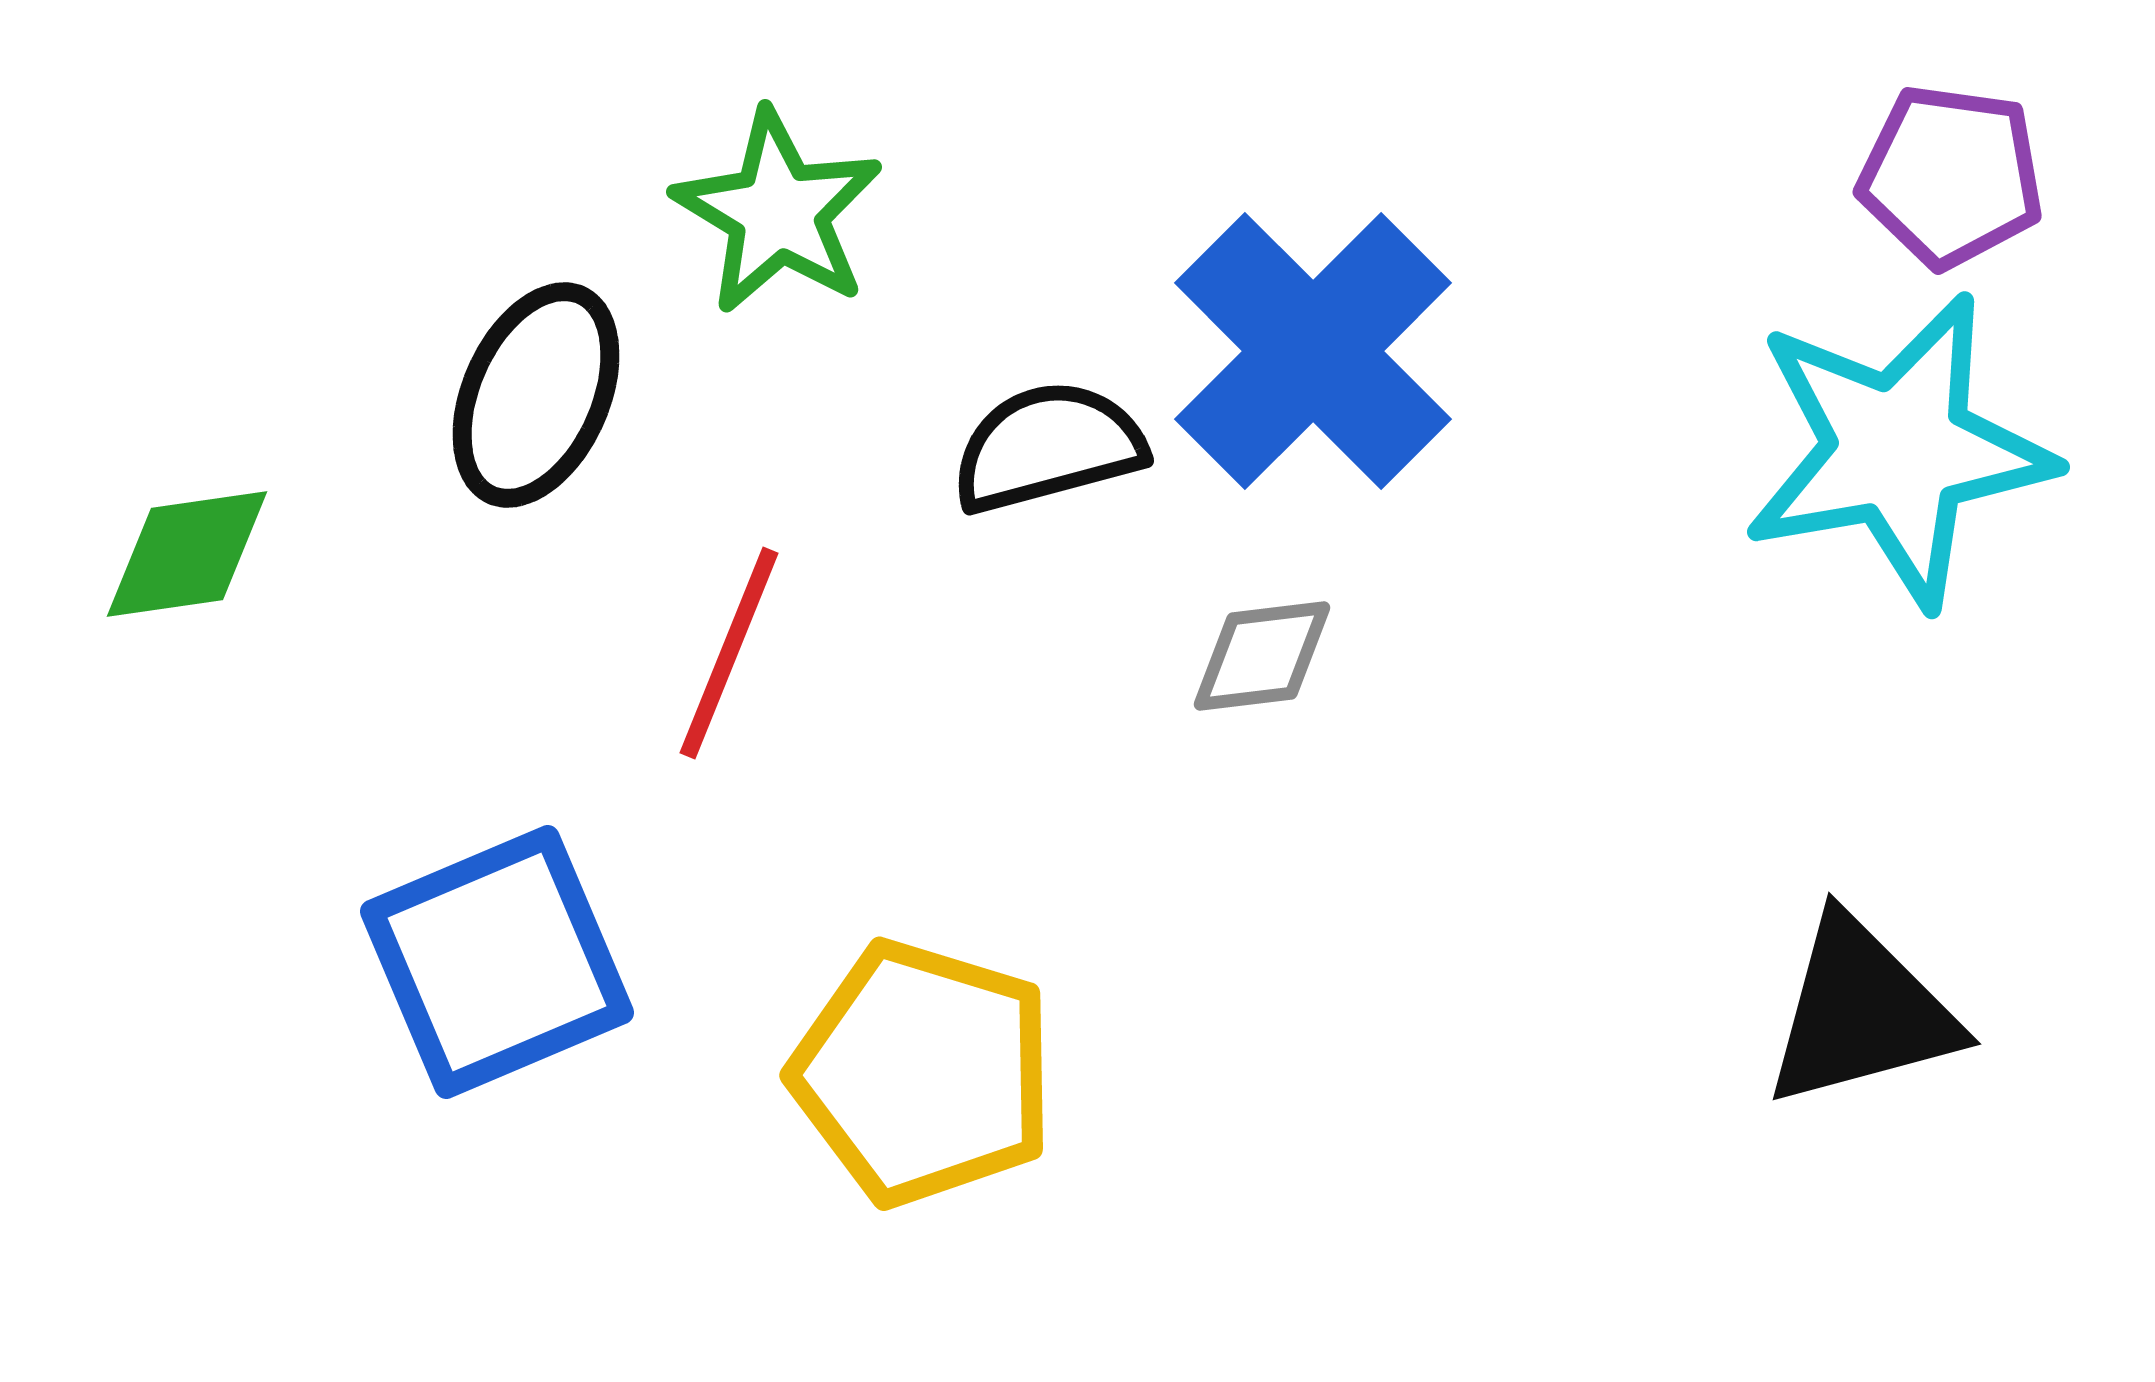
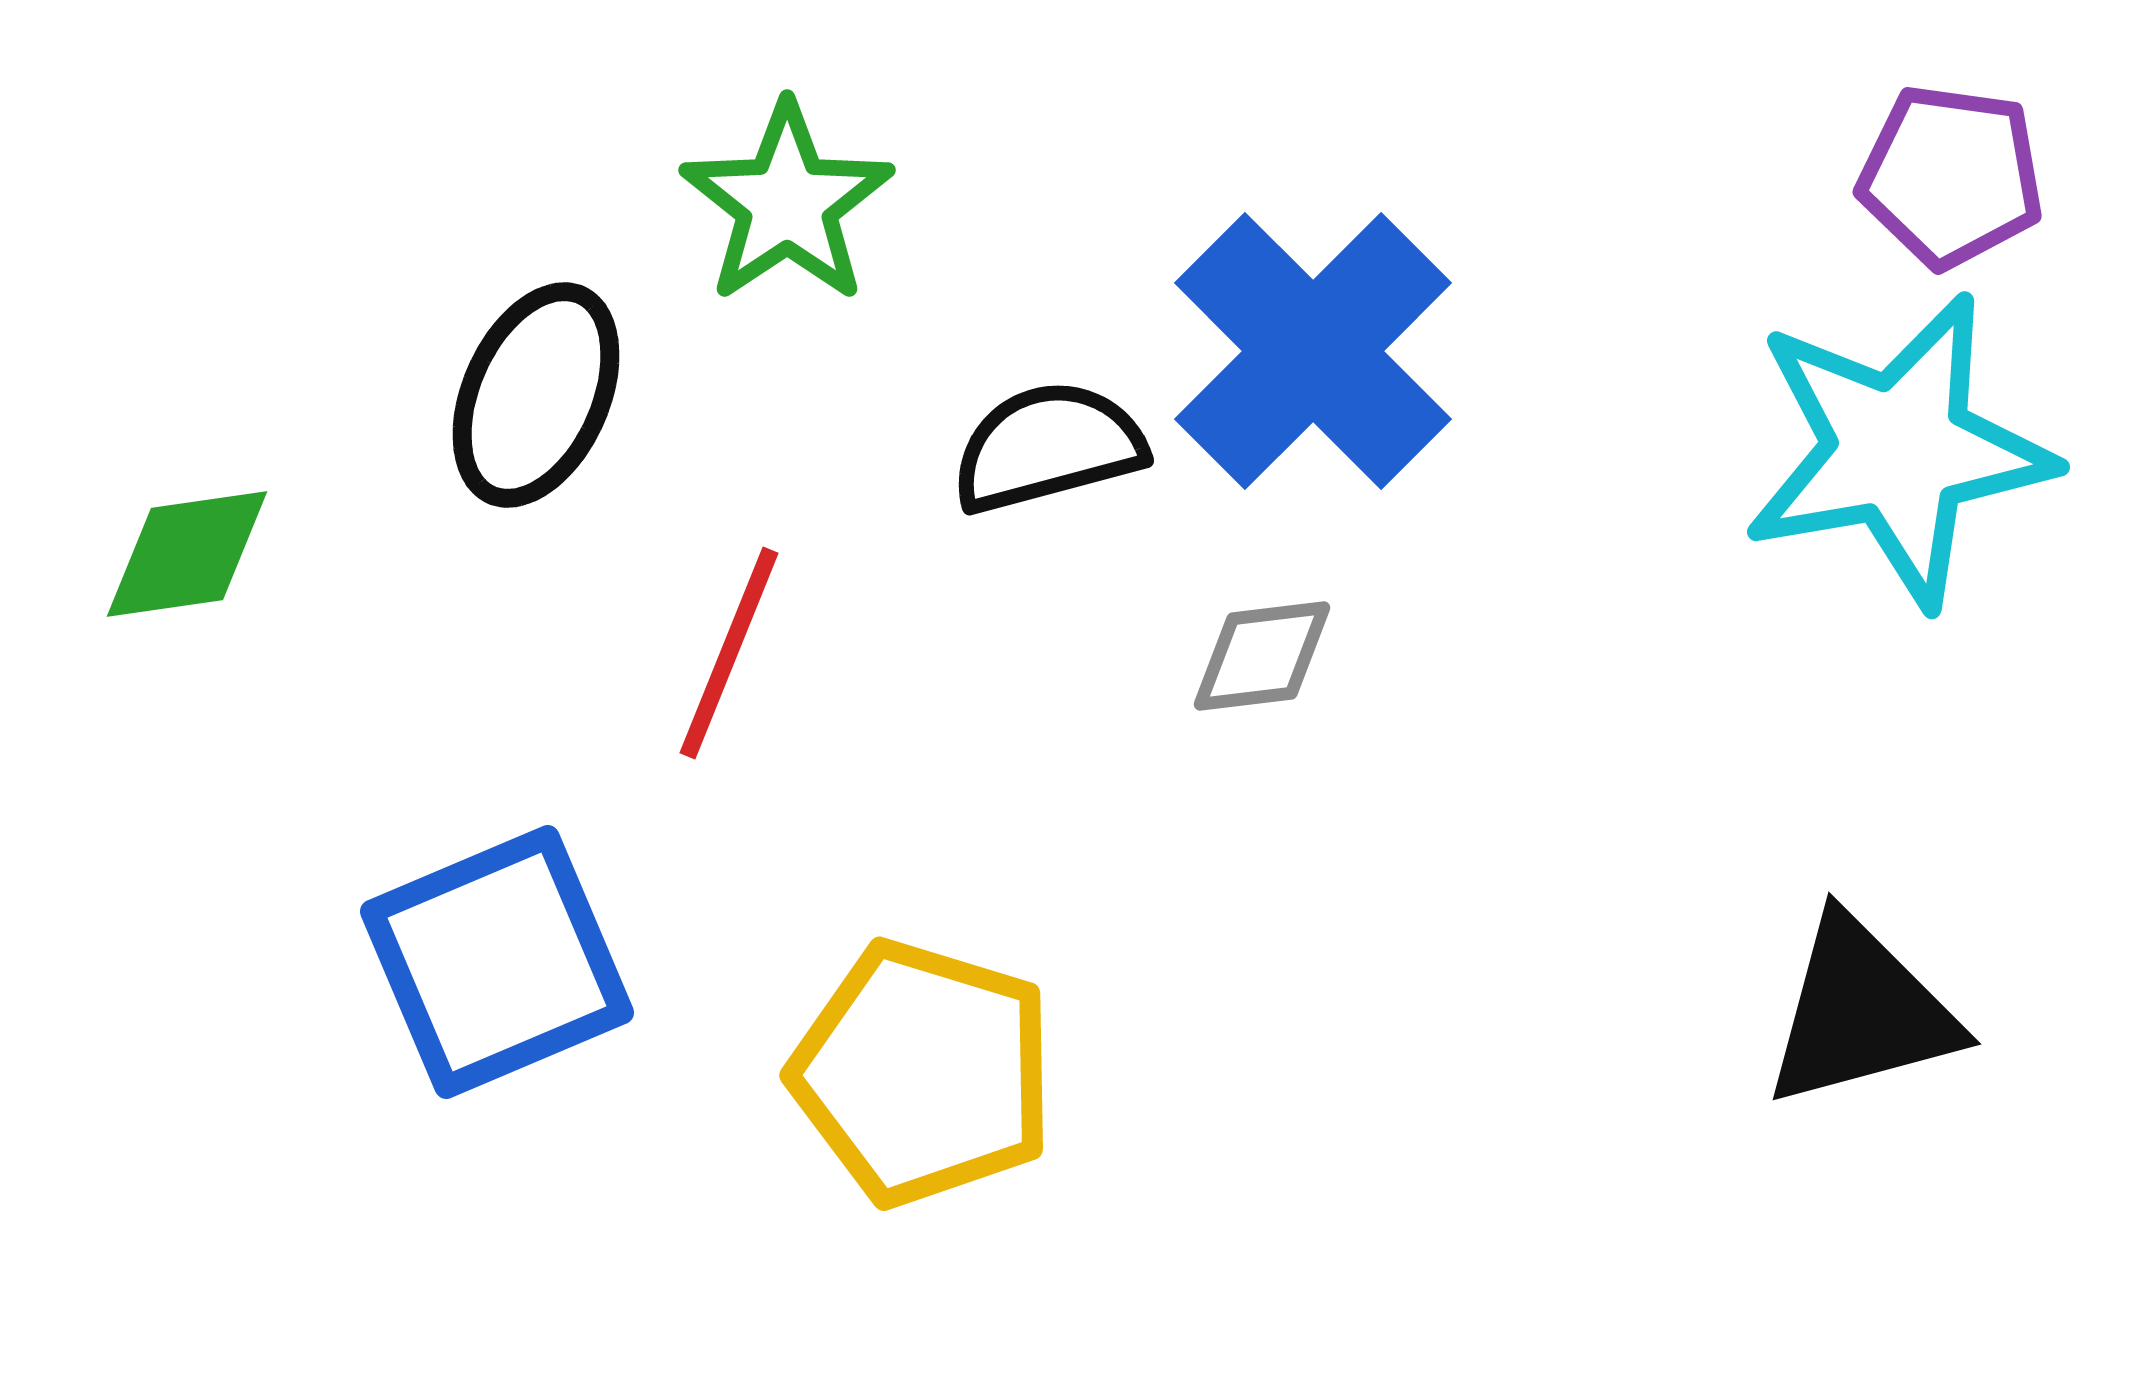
green star: moved 9 px right, 9 px up; rotated 7 degrees clockwise
